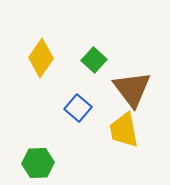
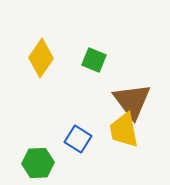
green square: rotated 20 degrees counterclockwise
brown triangle: moved 12 px down
blue square: moved 31 px down; rotated 8 degrees counterclockwise
